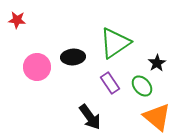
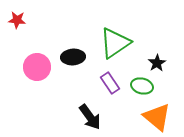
green ellipse: rotated 35 degrees counterclockwise
